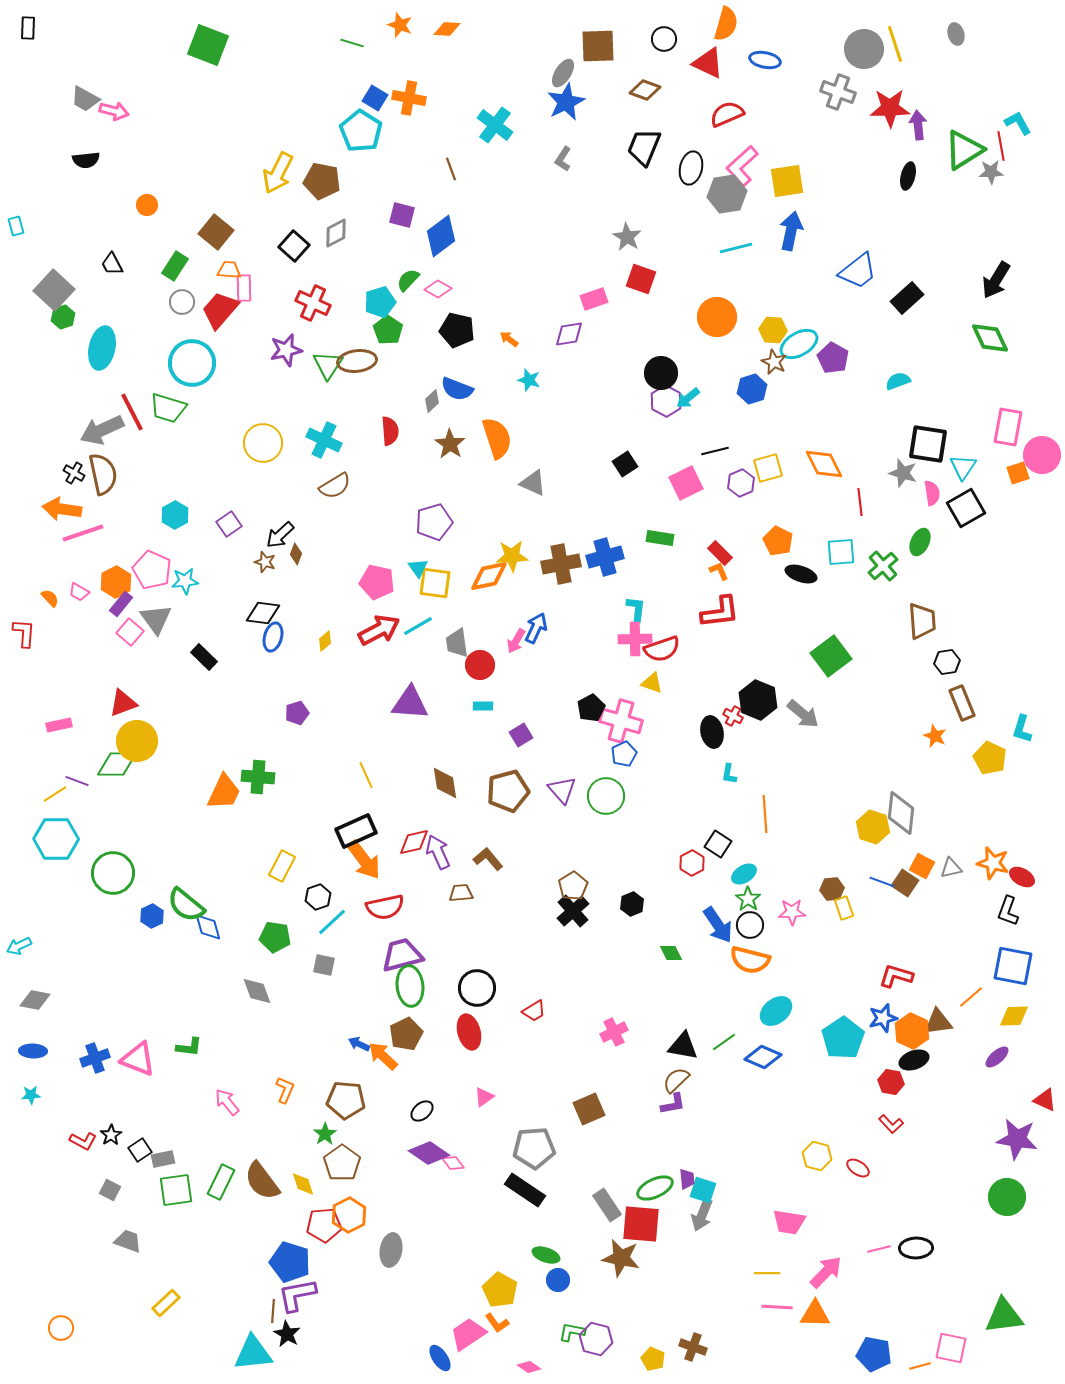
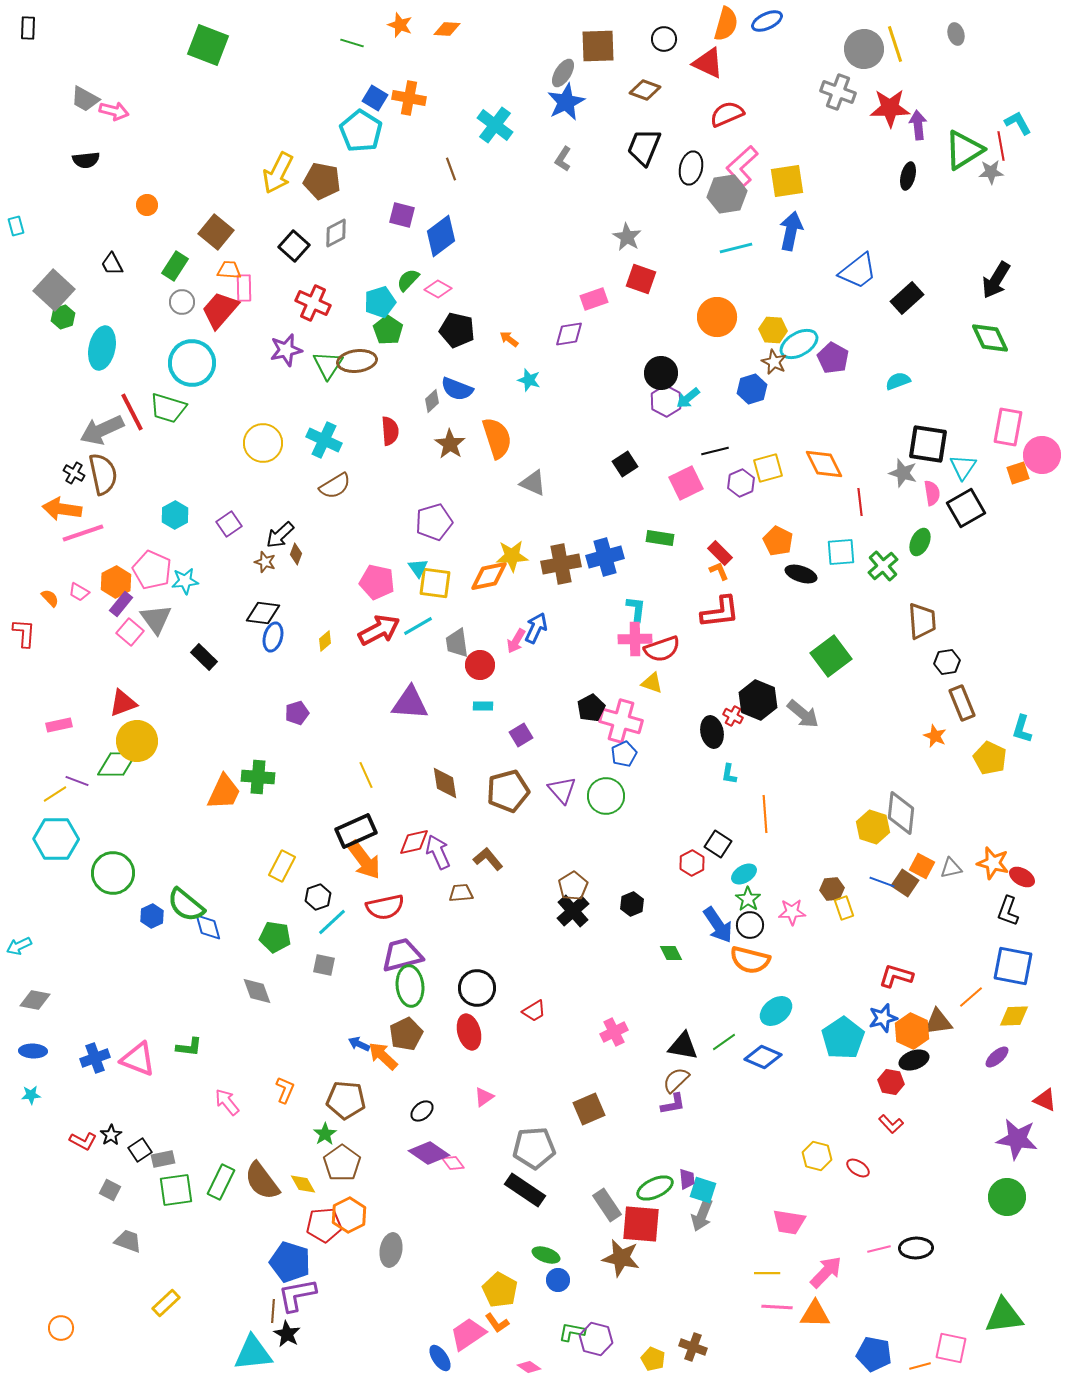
blue ellipse at (765, 60): moved 2 px right, 39 px up; rotated 36 degrees counterclockwise
yellow diamond at (303, 1184): rotated 12 degrees counterclockwise
